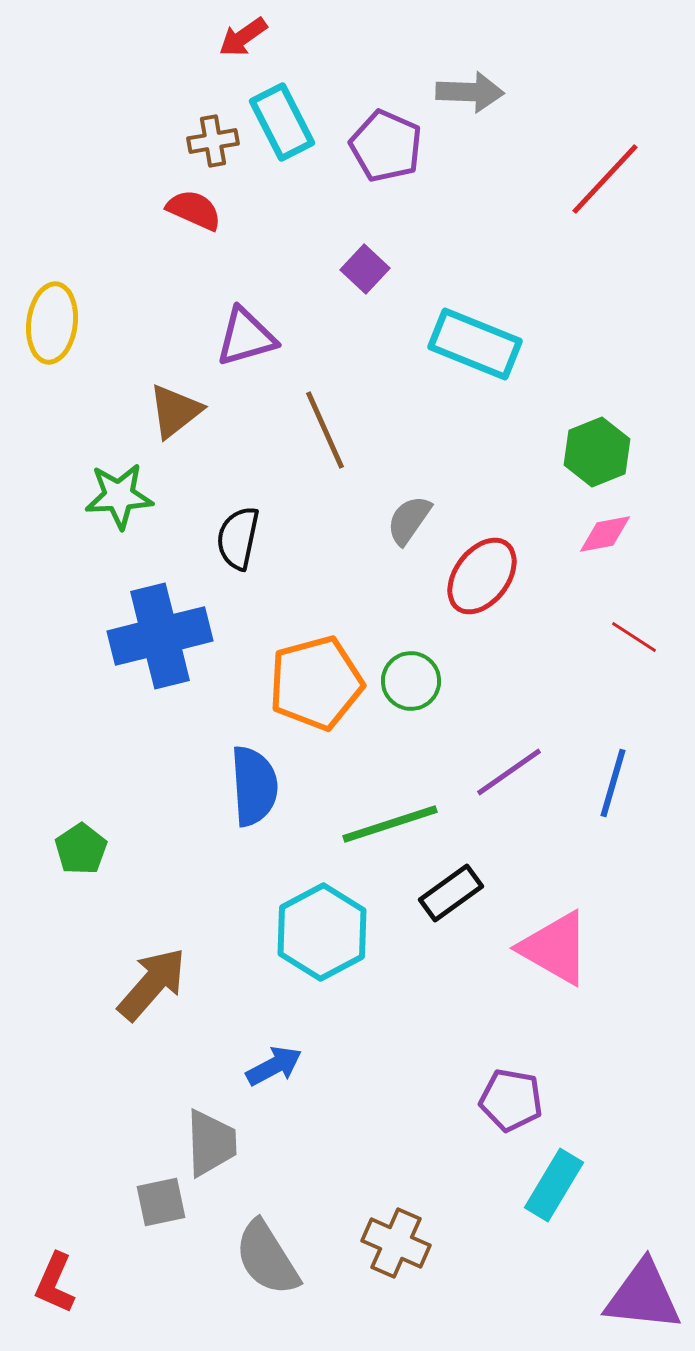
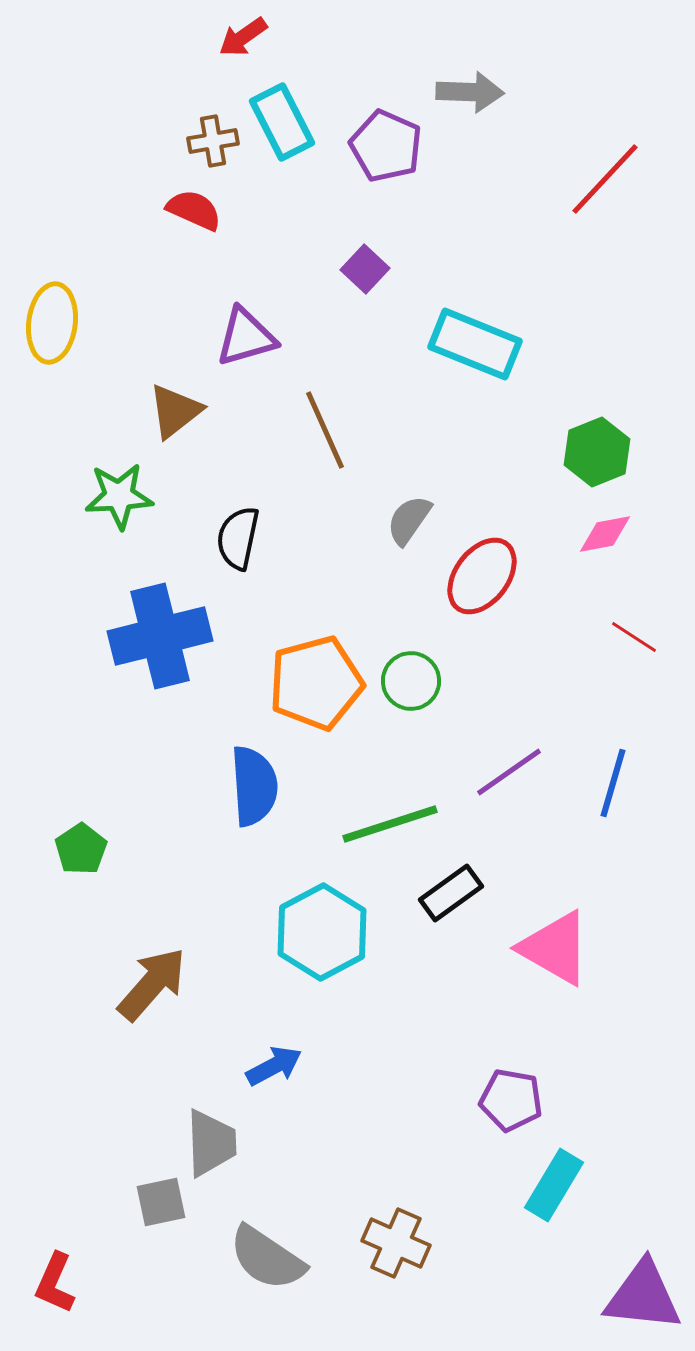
gray semicircle at (267, 1258): rotated 24 degrees counterclockwise
